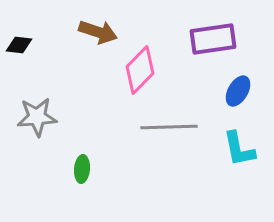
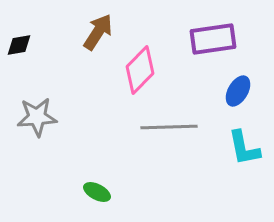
brown arrow: rotated 75 degrees counterclockwise
black diamond: rotated 16 degrees counterclockwise
cyan L-shape: moved 5 px right, 1 px up
green ellipse: moved 15 px right, 23 px down; rotated 68 degrees counterclockwise
